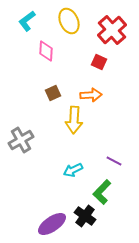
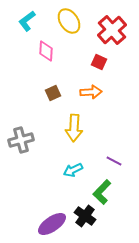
yellow ellipse: rotated 10 degrees counterclockwise
orange arrow: moved 3 px up
yellow arrow: moved 8 px down
gray cross: rotated 15 degrees clockwise
